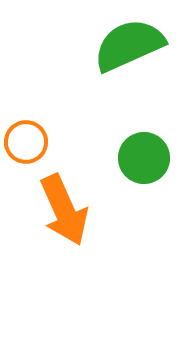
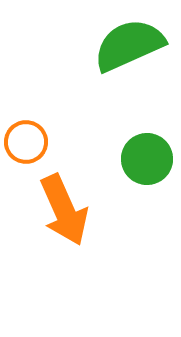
green circle: moved 3 px right, 1 px down
